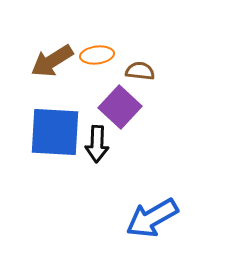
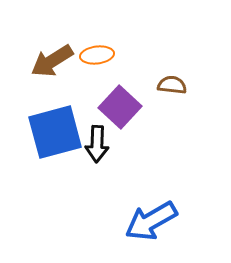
brown semicircle: moved 32 px right, 14 px down
blue square: rotated 18 degrees counterclockwise
blue arrow: moved 1 px left, 3 px down
